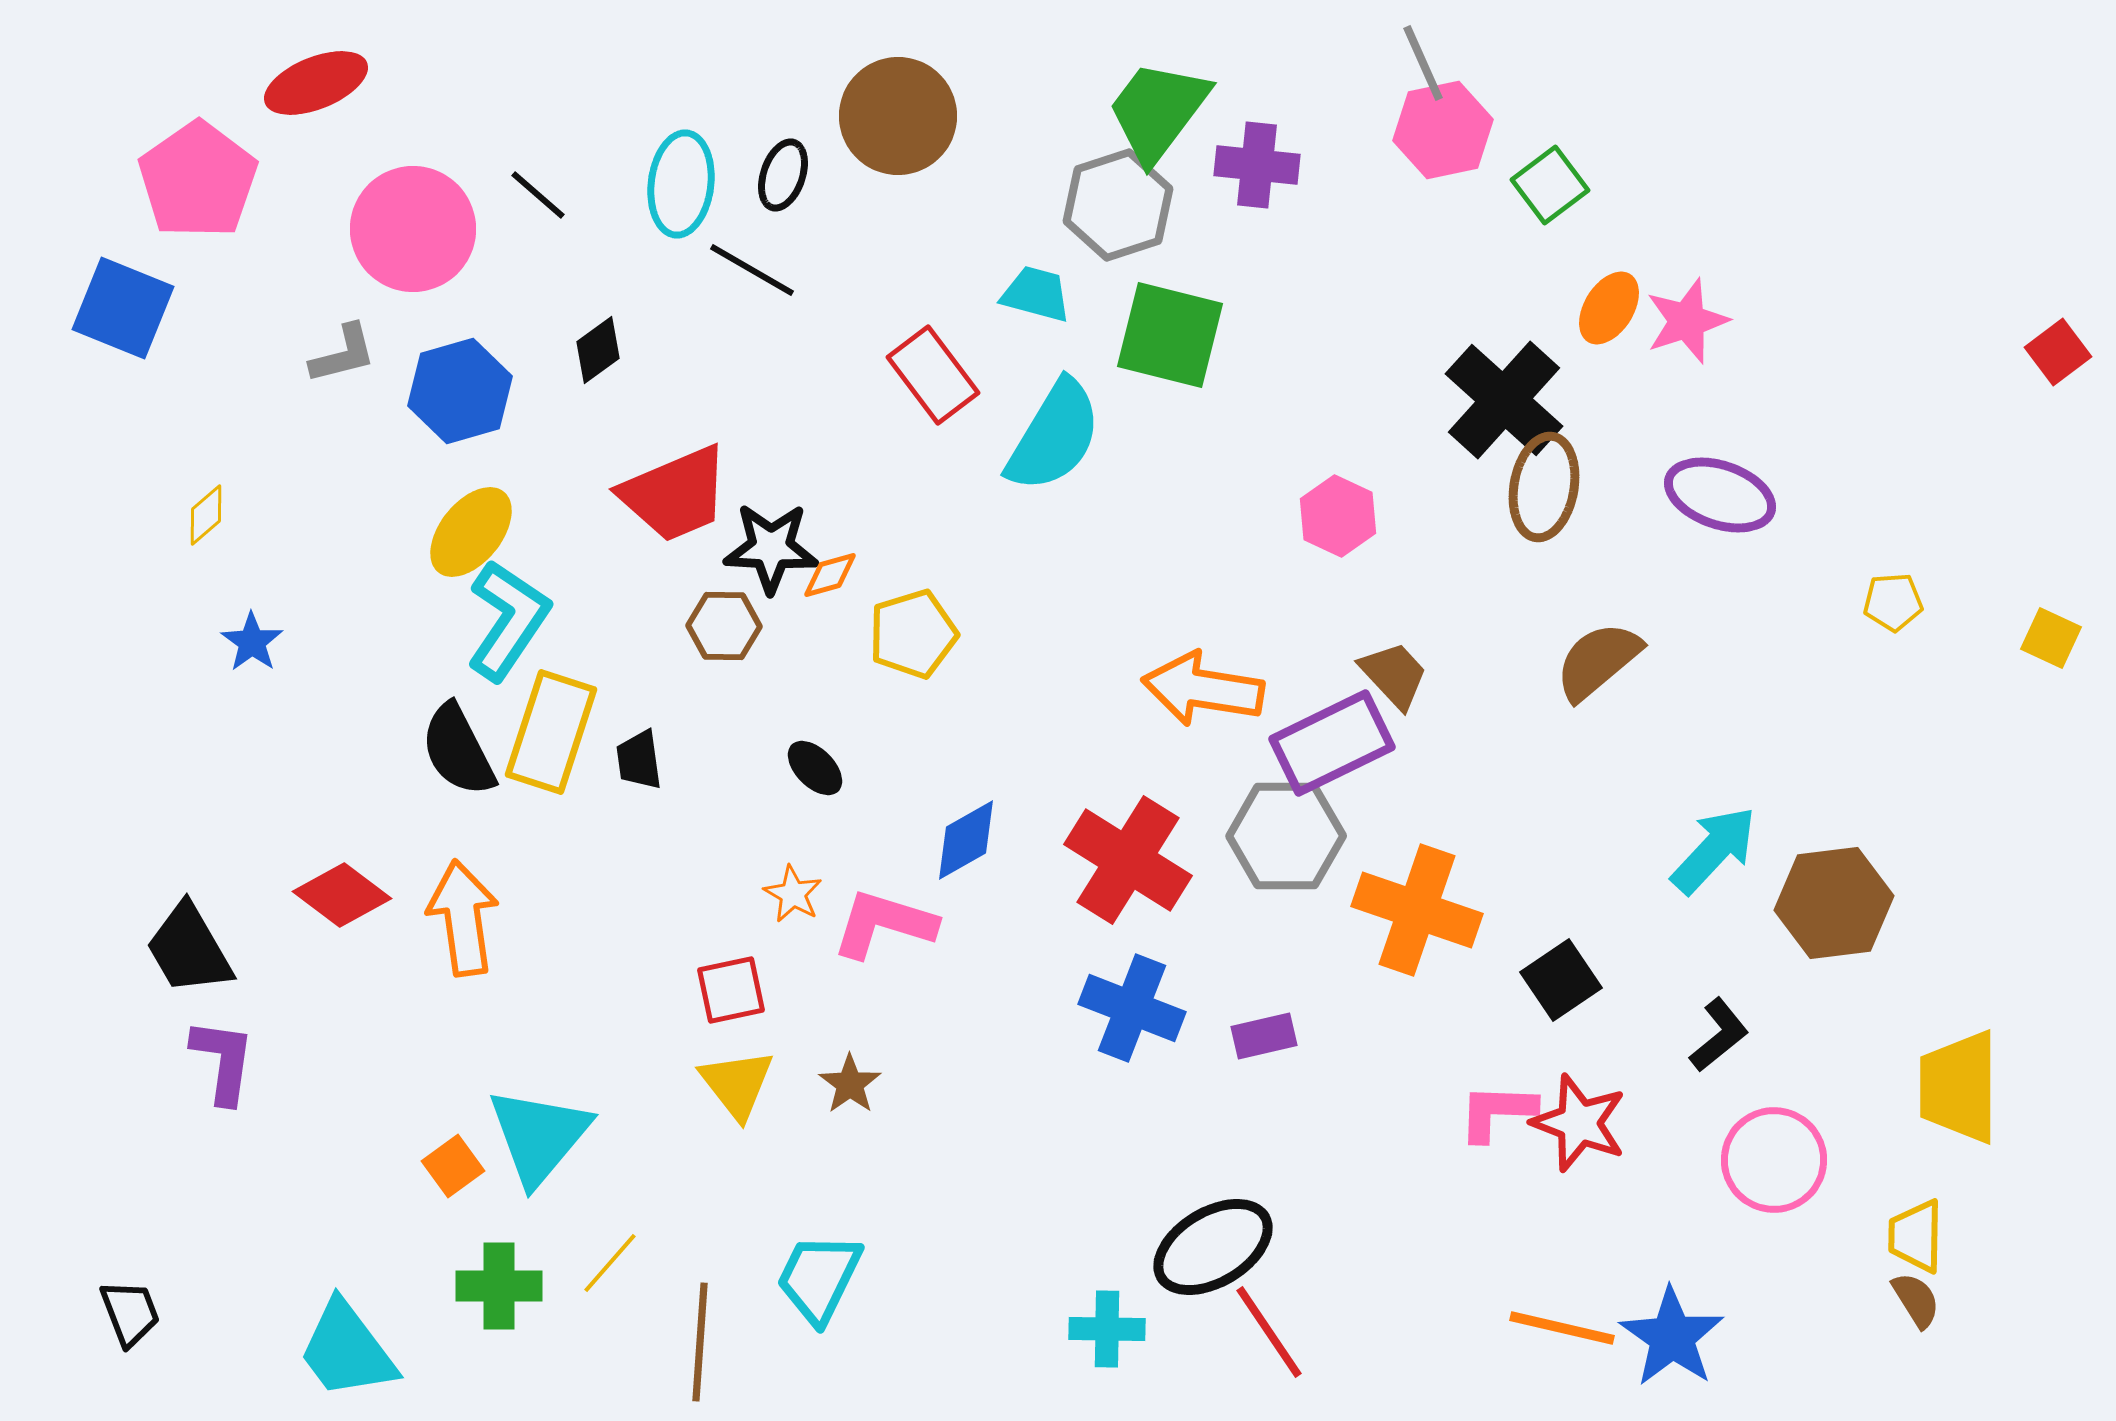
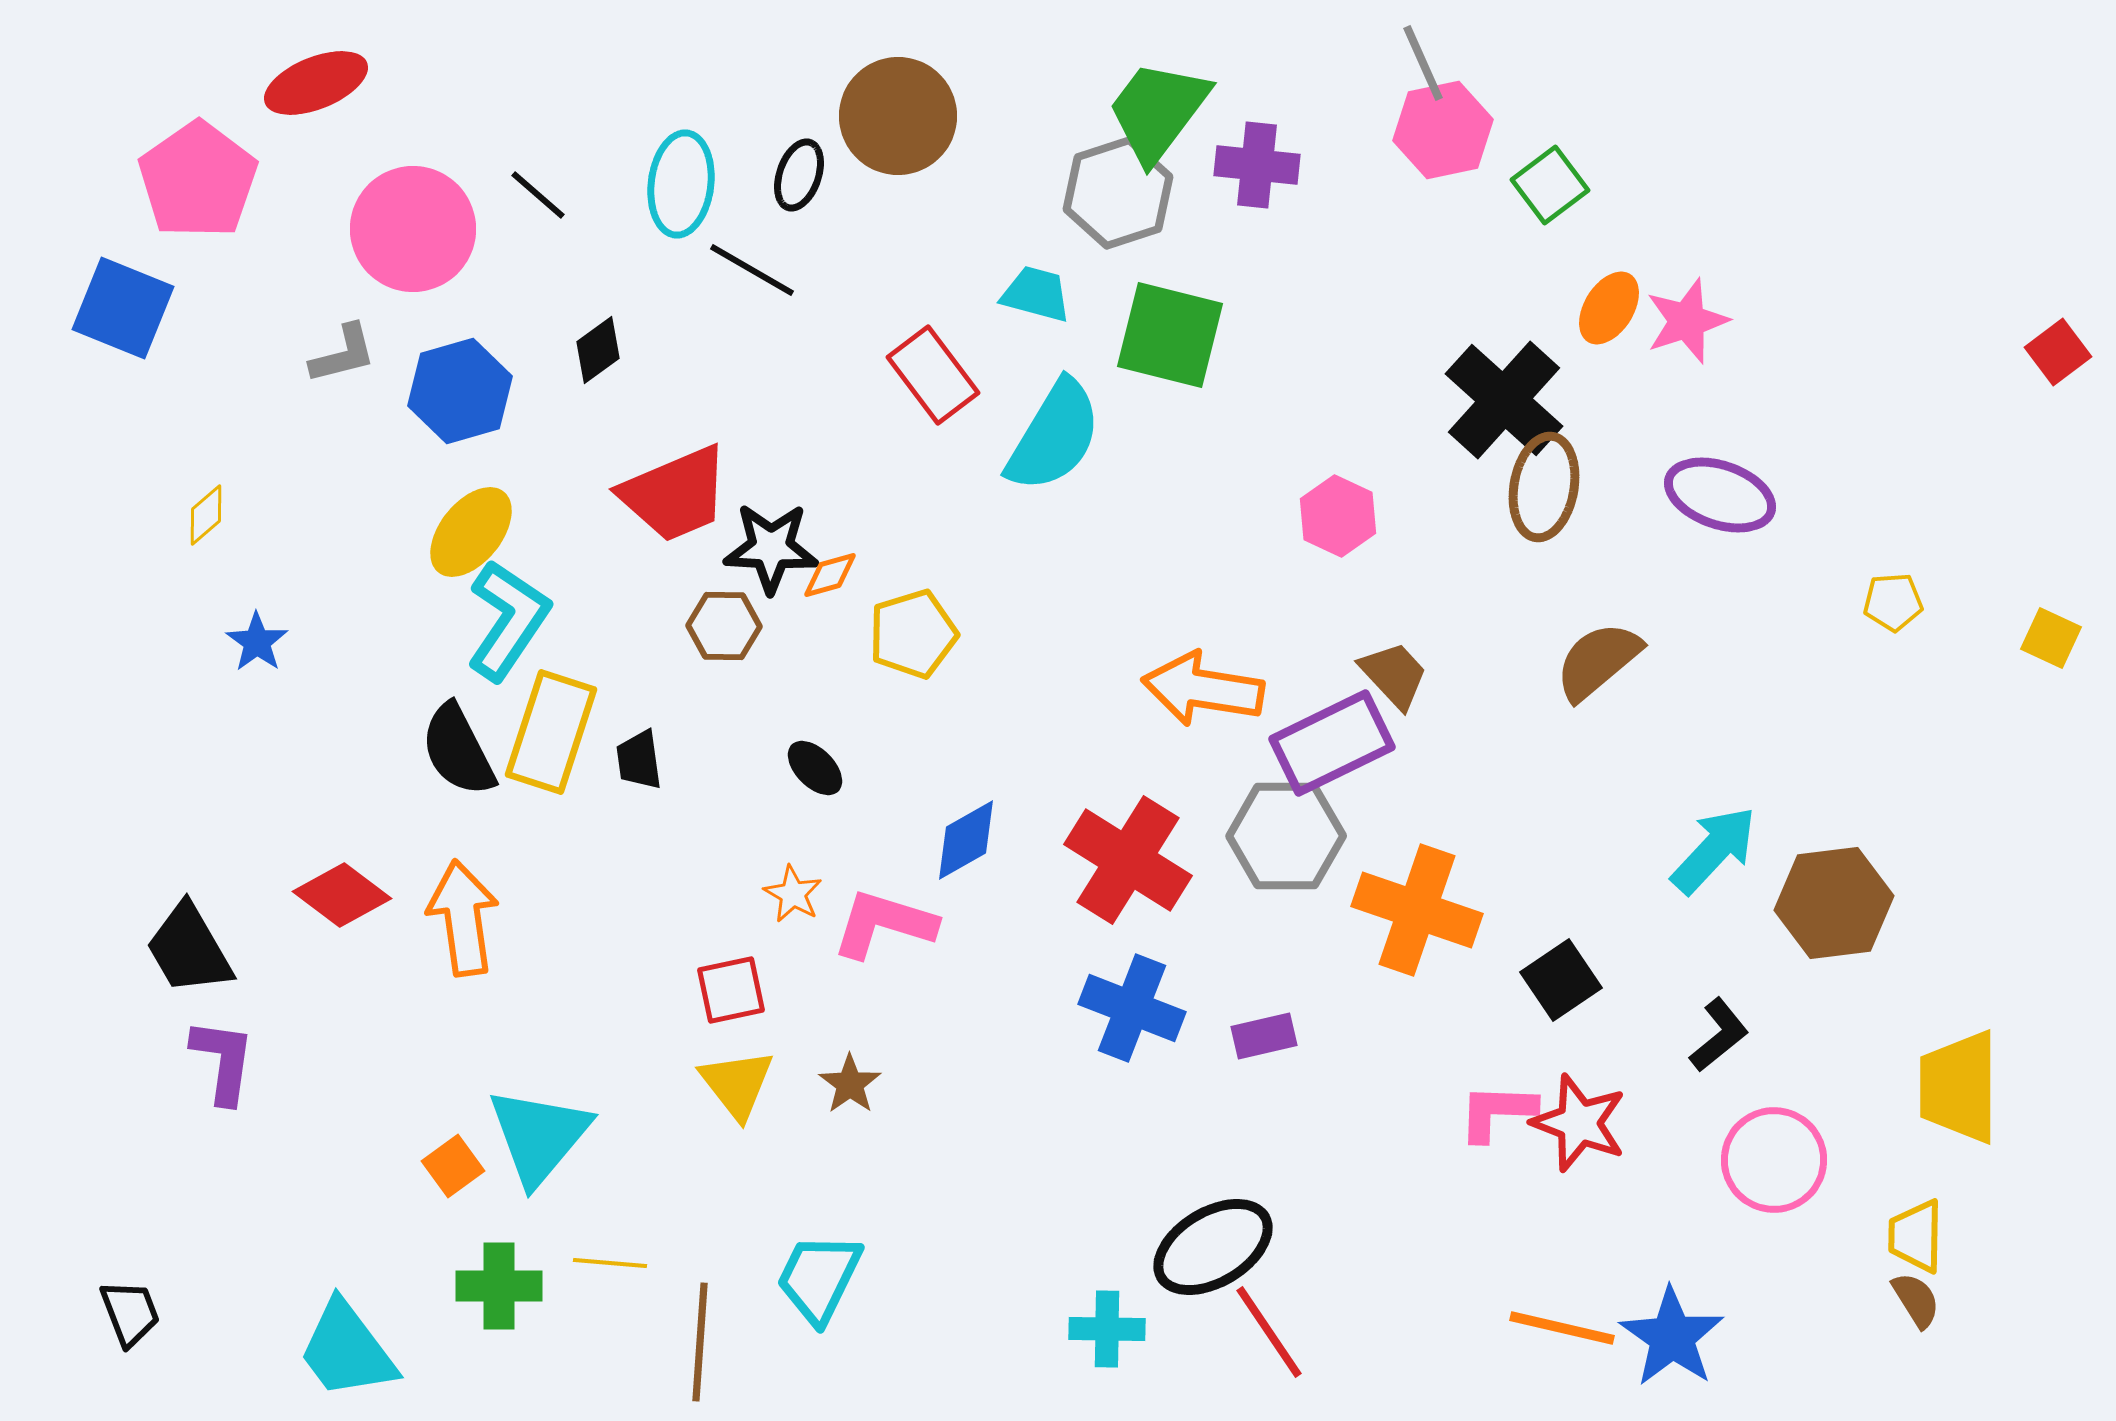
black ellipse at (783, 175): moved 16 px right
gray hexagon at (1118, 205): moved 12 px up
blue star at (252, 642): moved 5 px right
yellow line at (610, 1263): rotated 54 degrees clockwise
